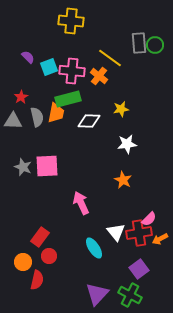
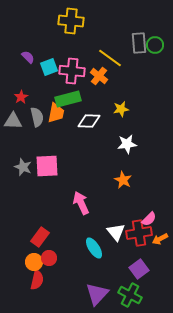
red circle: moved 2 px down
orange circle: moved 11 px right
